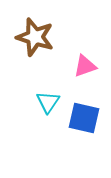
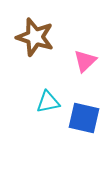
pink triangle: moved 5 px up; rotated 25 degrees counterclockwise
cyan triangle: rotated 45 degrees clockwise
